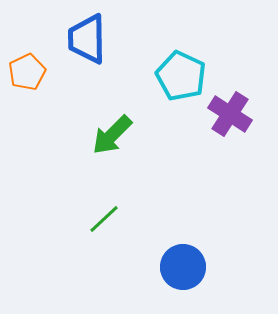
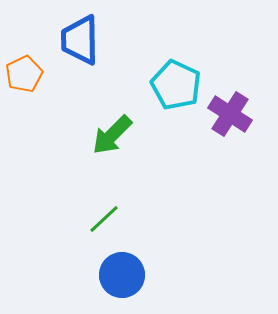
blue trapezoid: moved 7 px left, 1 px down
orange pentagon: moved 3 px left, 2 px down
cyan pentagon: moved 5 px left, 9 px down
blue circle: moved 61 px left, 8 px down
